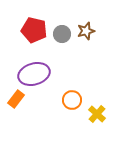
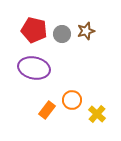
purple ellipse: moved 6 px up; rotated 28 degrees clockwise
orange rectangle: moved 31 px right, 11 px down
